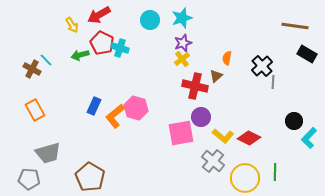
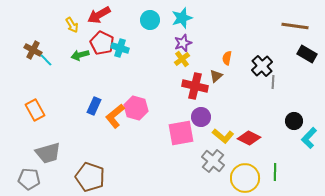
brown cross: moved 1 px right, 19 px up
brown pentagon: rotated 12 degrees counterclockwise
